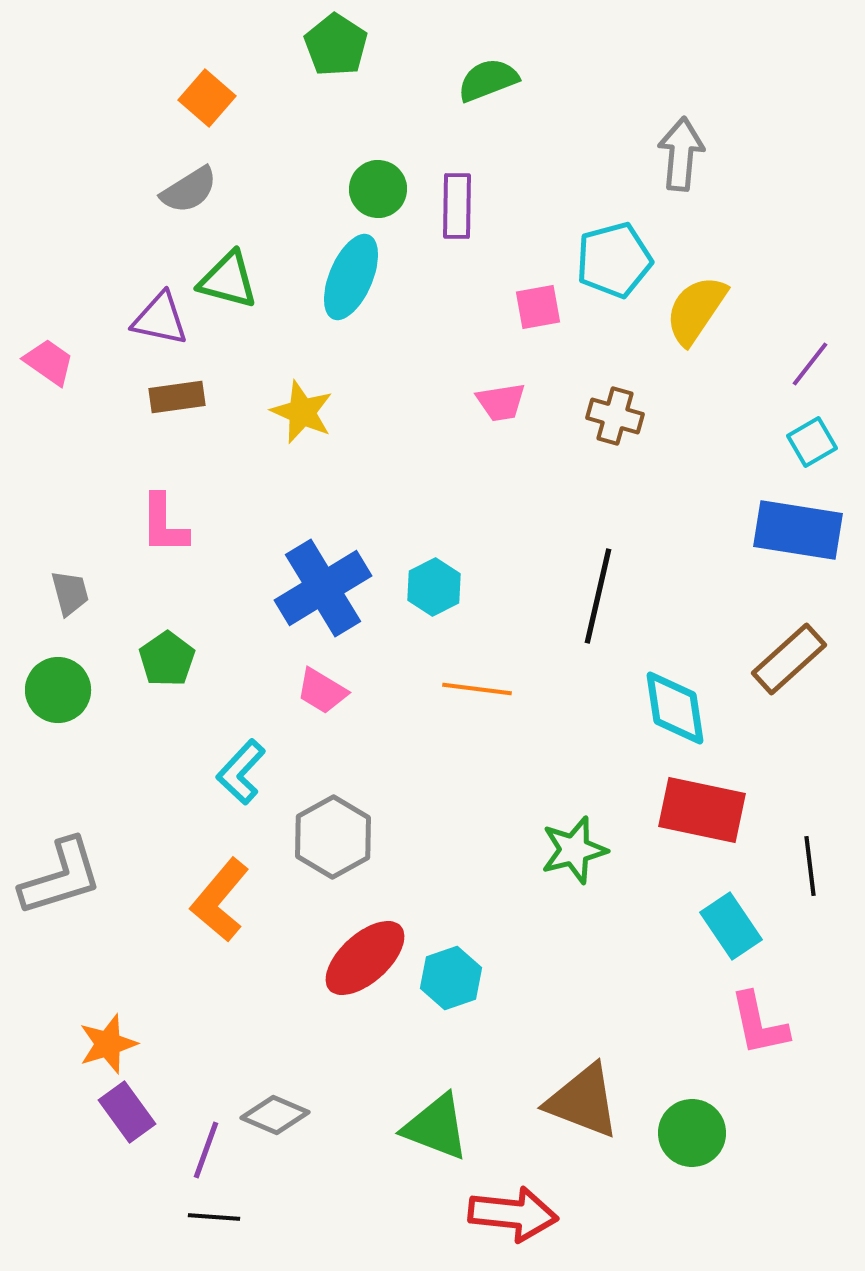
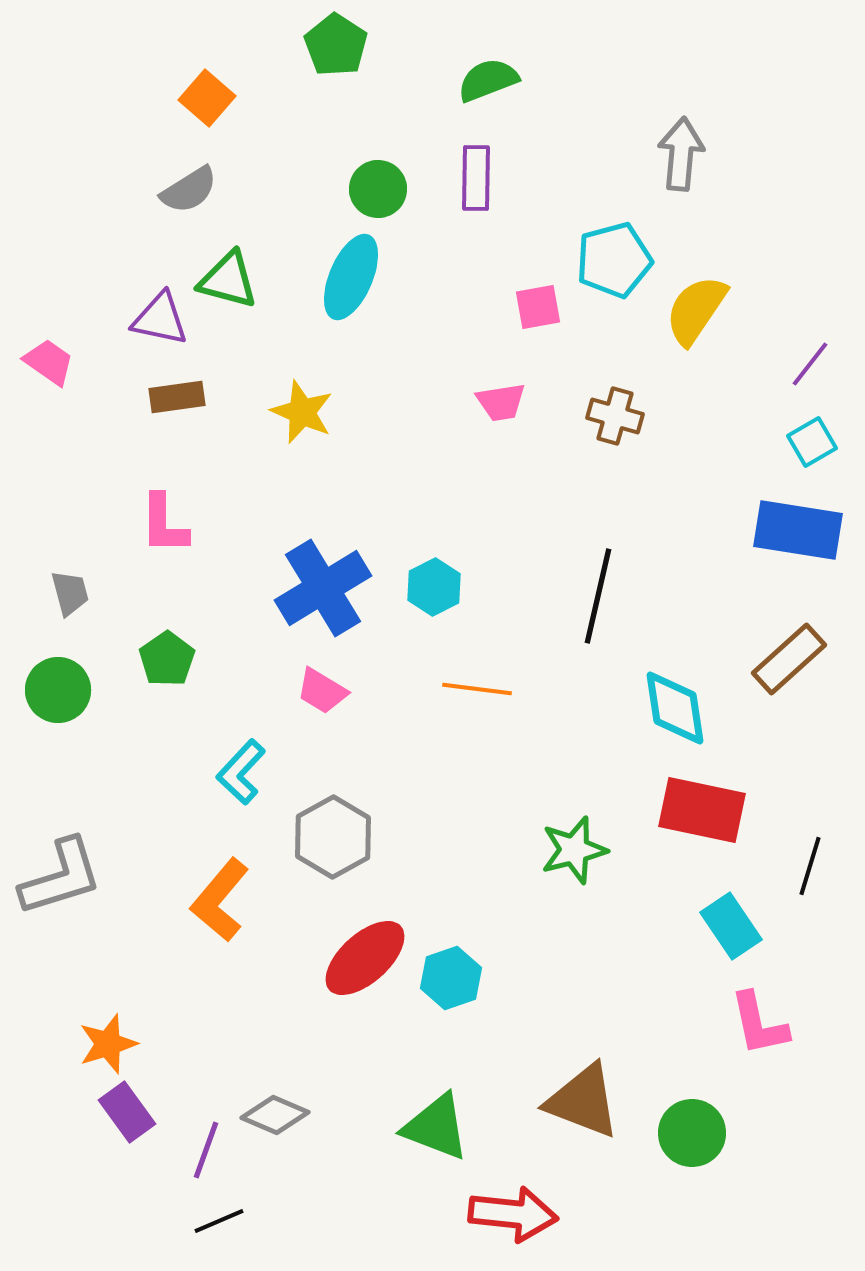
purple rectangle at (457, 206): moved 19 px right, 28 px up
black line at (810, 866): rotated 24 degrees clockwise
black line at (214, 1217): moved 5 px right, 4 px down; rotated 27 degrees counterclockwise
